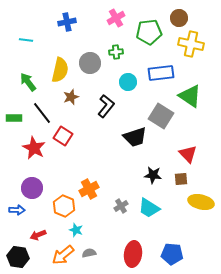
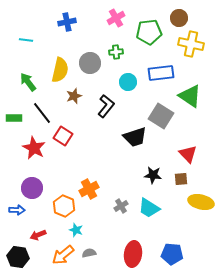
brown star: moved 3 px right, 1 px up
